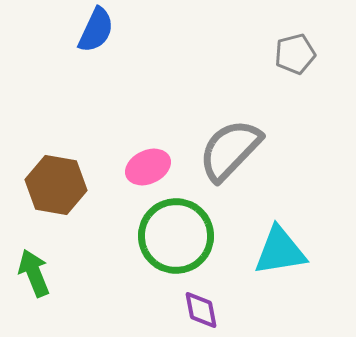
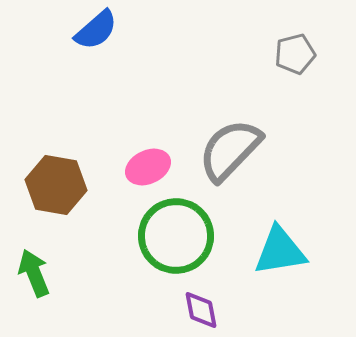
blue semicircle: rotated 24 degrees clockwise
